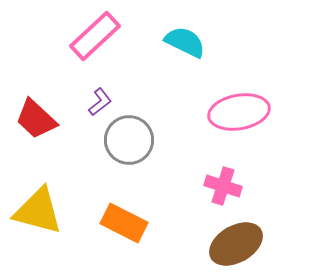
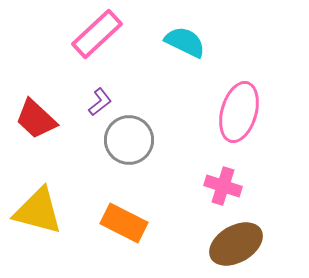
pink rectangle: moved 2 px right, 2 px up
pink ellipse: rotated 64 degrees counterclockwise
